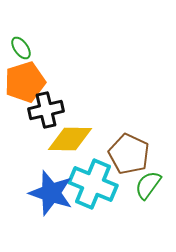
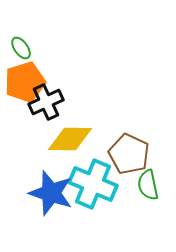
black cross: moved 8 px up; rotated 12 degrees counterclockwise
green semicircle: rotated 48 degrees counterclockwise
